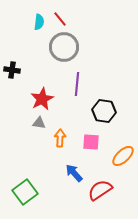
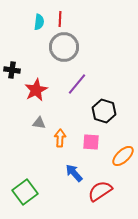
red line: rotated 42 degrees clockwise
purple line: rotated 35 degrees clockwise
red star: moved 6 px left, 9 px up
black hexagon: rotated 10 degrees clockwise
red semicircle: moved 1 px down
